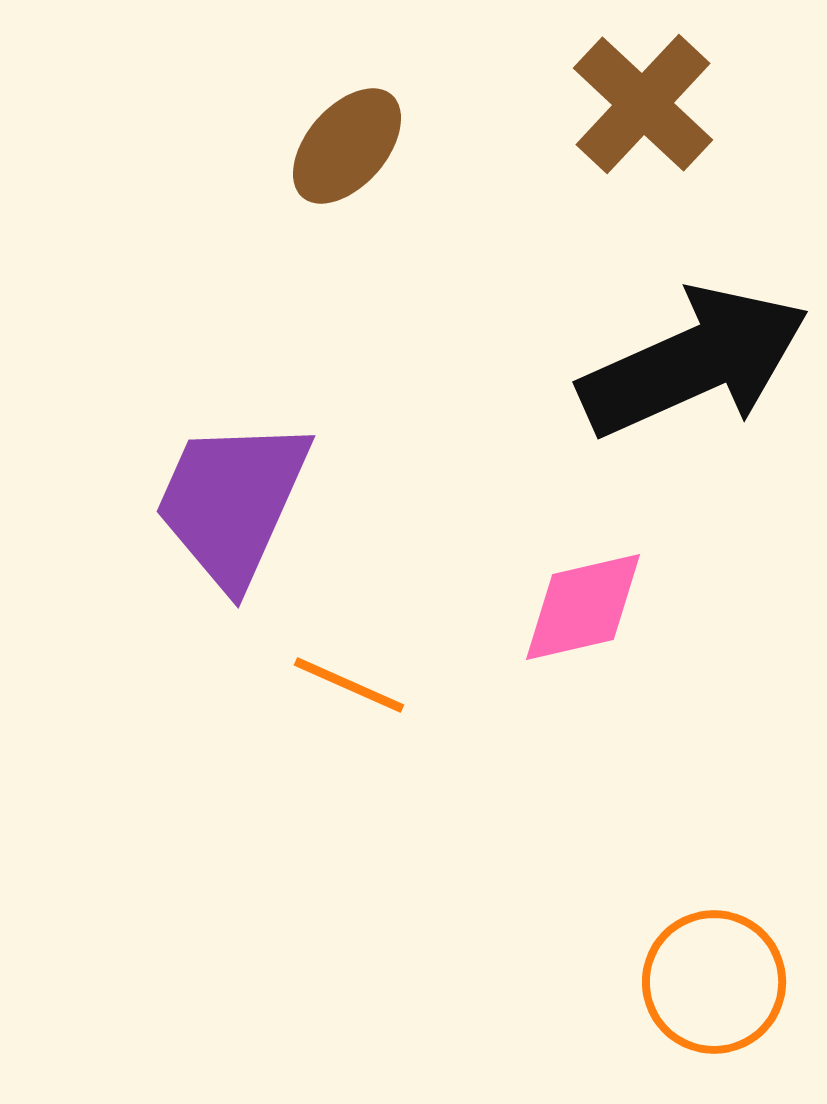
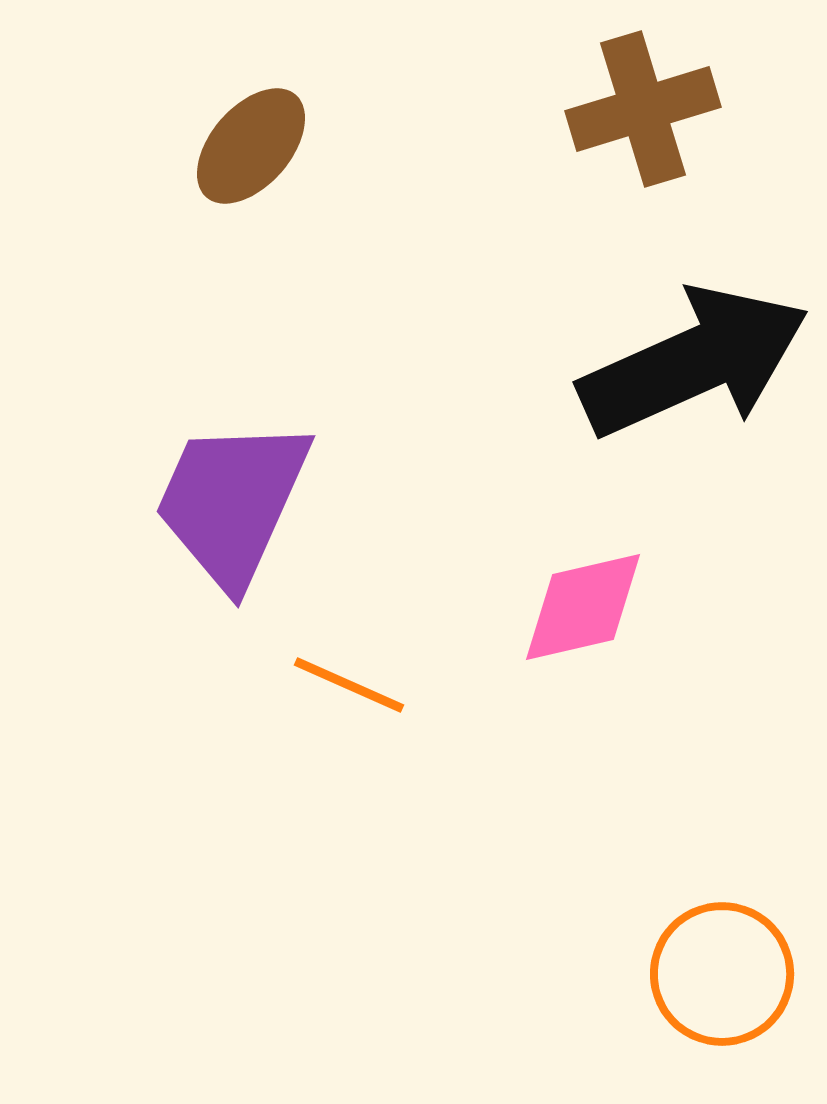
brown cross: moved 5 px down; rotated 30 degrees clockwise
brown ellipse: moved 96 px left
orange circle: moved 8 px right, 8 px up
